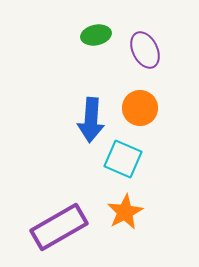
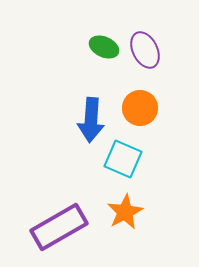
green ellipse: moved 8 px right, 12 px down; rotated 36 degrees clockwise
